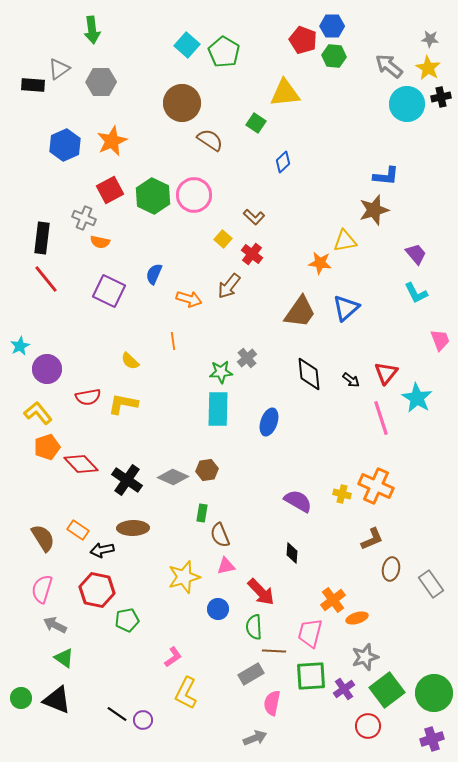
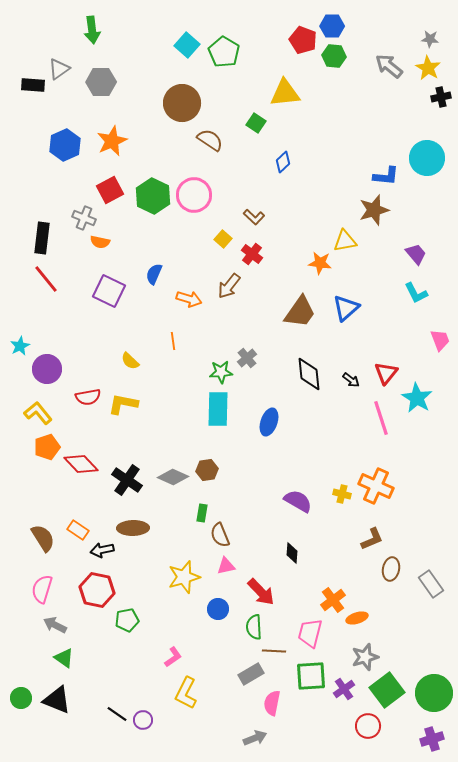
cyan circle at (407, 104): moved 20 px right, 54 px down
